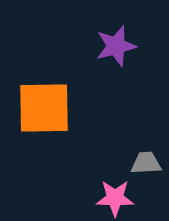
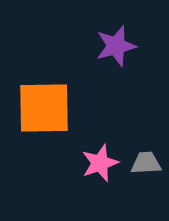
pink star: moved 15 px left, 35 px up; rotated 21 degrees counterclockwise
